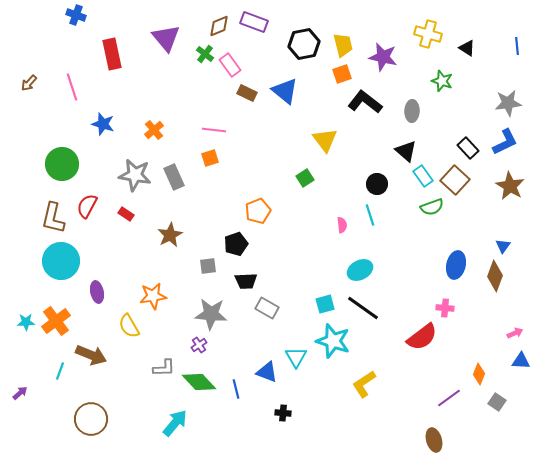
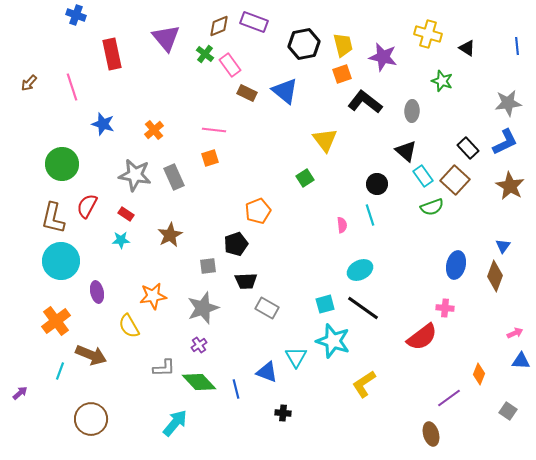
gray star at (211, 314): moved 8 px left, 6 px up; rotated 24 degrees counterclockwise
cyan star at (26, 322): moved 95 px right, 82 px up
gray square at (497, 402): moved 11 px right, 9 px down
brown ellipse at (434, 440): moved 3 px left, 6 px up
